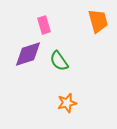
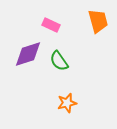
pink rectangle: moved 7 px right; rotated 48 degrees counterclockwise
